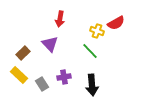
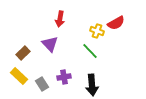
yellow rectangle: moved 1 px down
